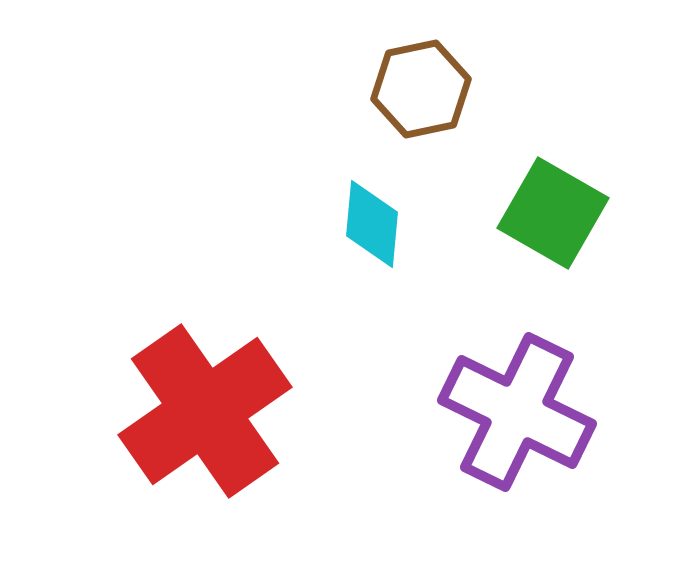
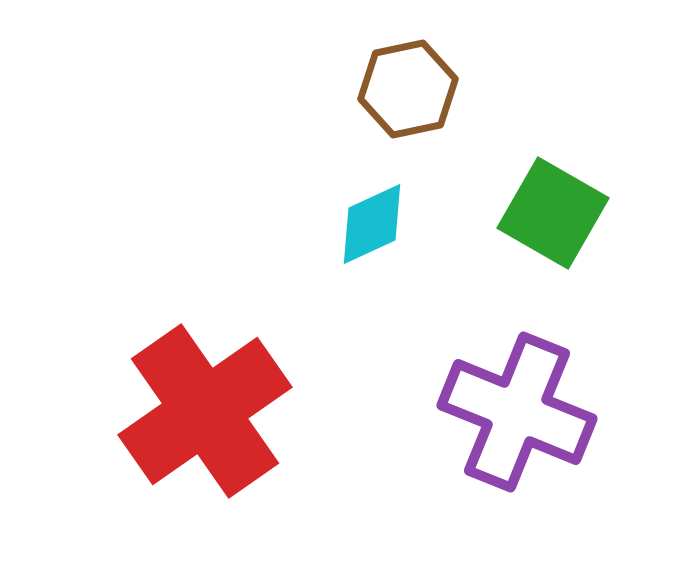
brown hexagon: moved 13 px left
cyan diamond: rotated 60 degrees clockwise
purple cross: rotated 4 degrees counterclockwise
